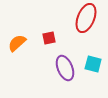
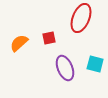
red ellipse: moved 5 px left
orange semicircle: moved 2 px right
cyan square: moved 2 px right
